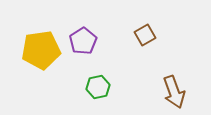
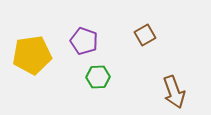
purple pentagon: moved 1 px right; rotated 20 degrees counterclockwise
yellow pentagon: moved 9 px left, 5 px down
green hexagon: moved 10 px up; rotated 10 degrees clockwise
